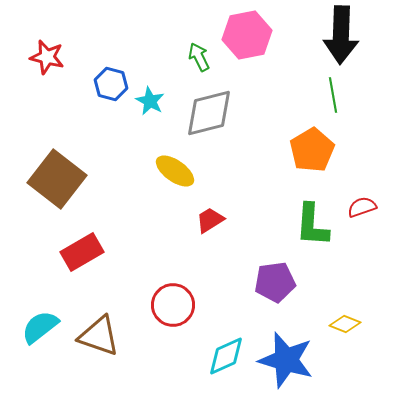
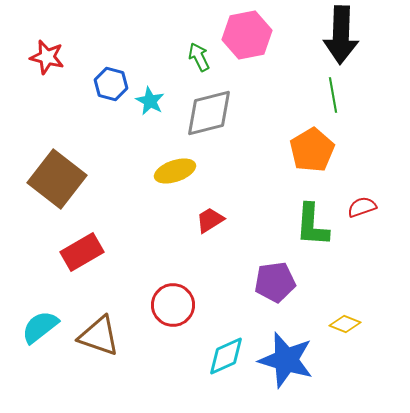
yellow ellipse: rotated 54 degrees counterclockwise
